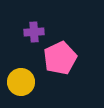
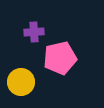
pink pentagon: rotated 12 degrees clockwise
